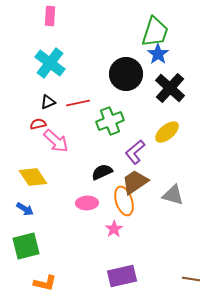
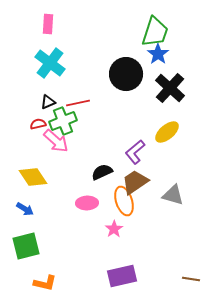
pink rectangle: moved 2 px left, 8 px down
green cross: moved 47 px left
